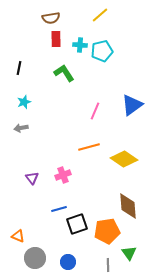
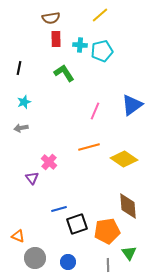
pink cross: moved 14 px left, 13 px up; rotated 28 degrees counterclockwise
